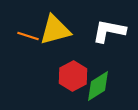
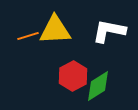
yellow triangle: rotated 12 degrees clockwise
orange line: rotated 35 degrees counterclockwise
